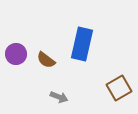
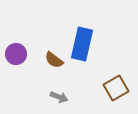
brown semicircle: moved 8 px right
brown square: moved 3 px left
